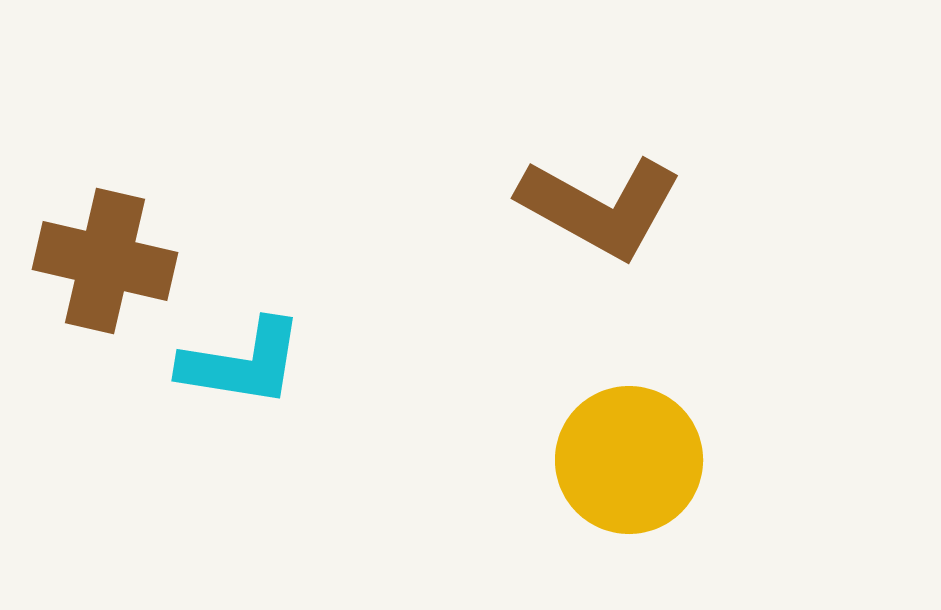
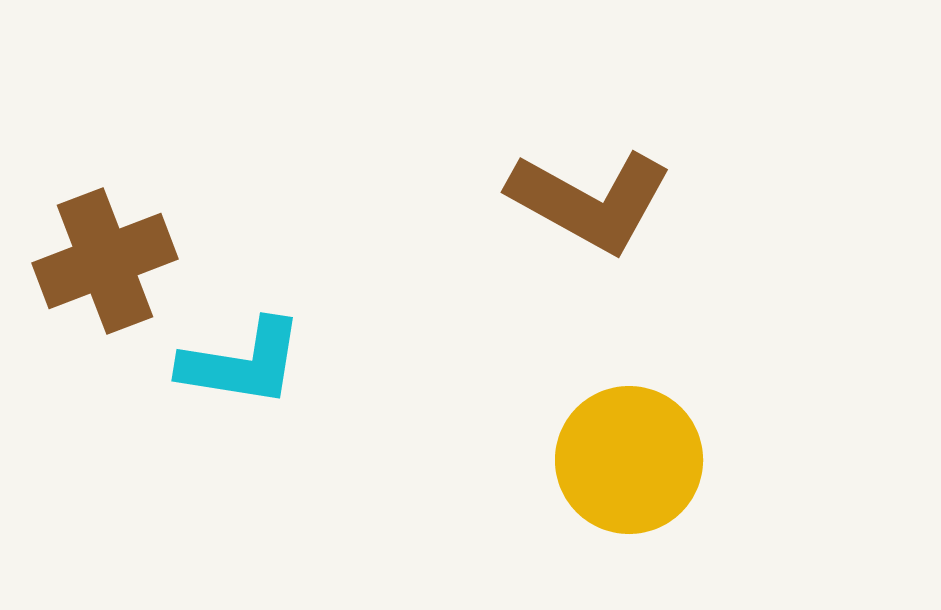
brown L-shape: moved 10 px left, 6 px up
brown cross: rotated 34 degrees counterclockwise
